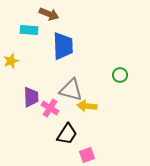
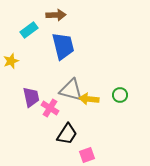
brown arrow: moved 7 px right, 1 px down; rotated 24 degrees counterclockwise
cyan rectangle: rotated 42 degrees counterclockwise
blue trapezoid: rotated 12 degrees counterclockwise
green circle: moved 20 px down
purple trapezoid: rotated 10 degrees counterclockwise
yellow arrow: moved 2 px right, 7 px up
